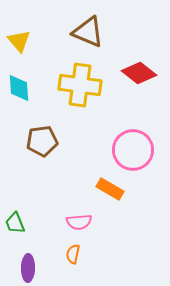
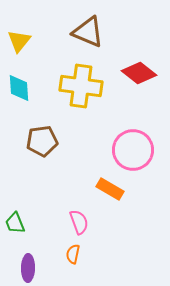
yellow triangle: rotated 20 degrees clockwise
yellow cross: moved 1 px right, 1 px down
pink semicircle: rotated 105 degrees counterclockwise
